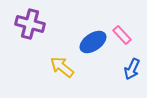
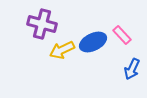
purple cross: moved 12 px right
blue ellipse: rotated 8 degrees clockwise
yellow arrow: moved 17 px up; rotated 65 degrees counterclockwise
